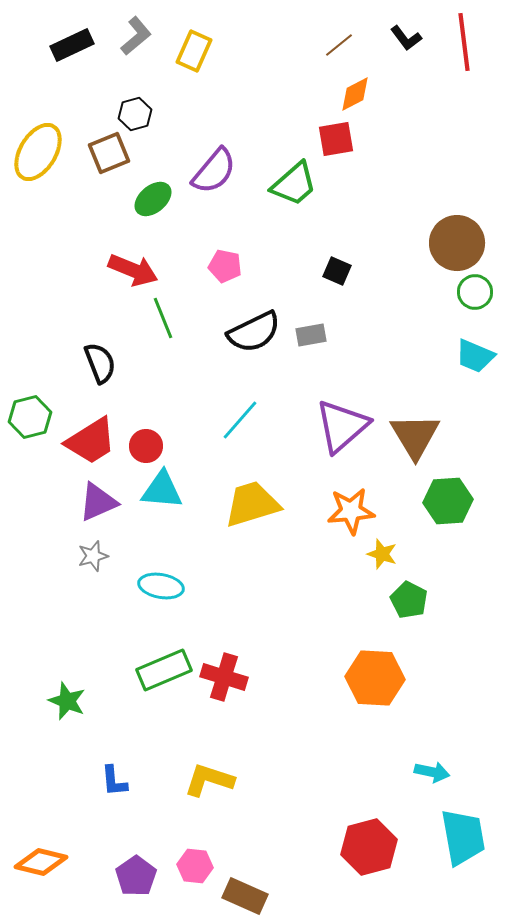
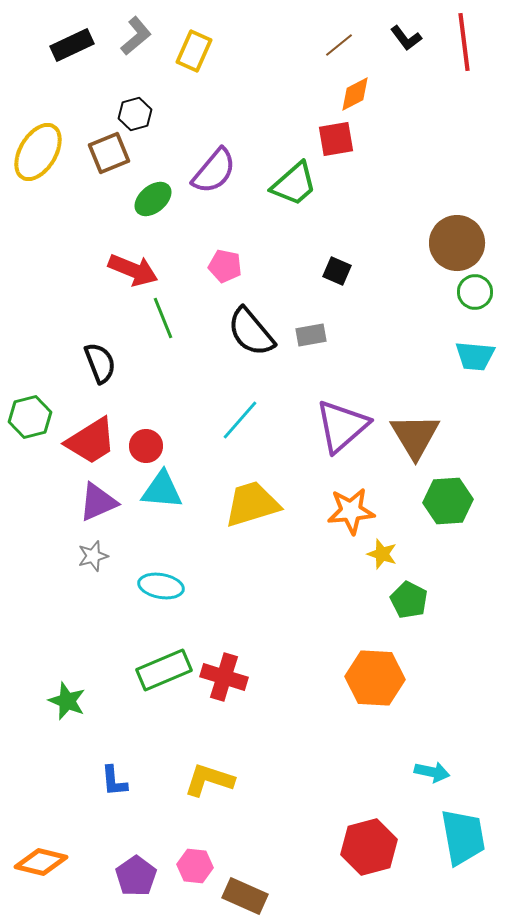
black semicircle at (254, 332): moved 3 px left; rotated 76 degrees clockwise
cyan trapezoid at (475, 356): rotated 18 degrees counterclockwise
